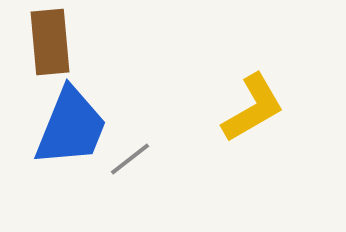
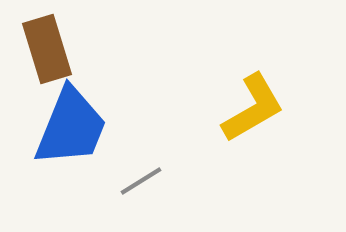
brown rectangle: moved 3 px left, 7 px down; rotated 12 degrees counterclockwise
gray line: moved 11 px right, 22 px down; rotated 6 degrees clockwise
